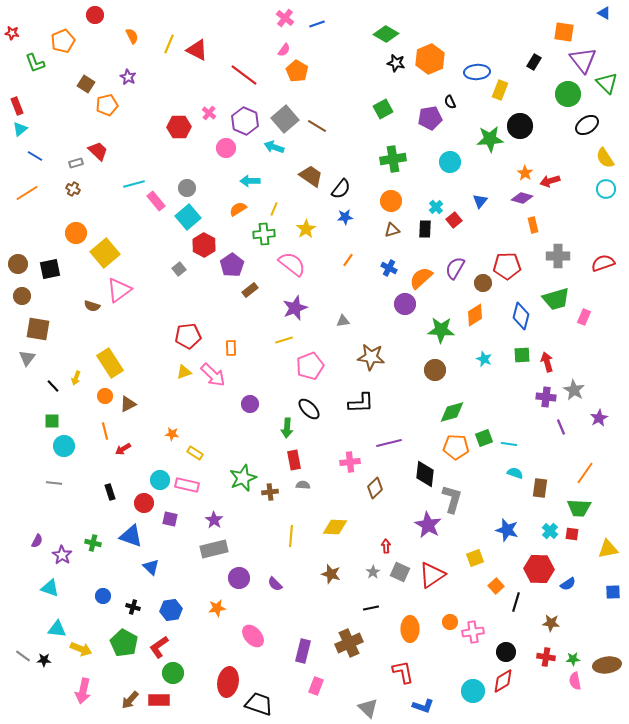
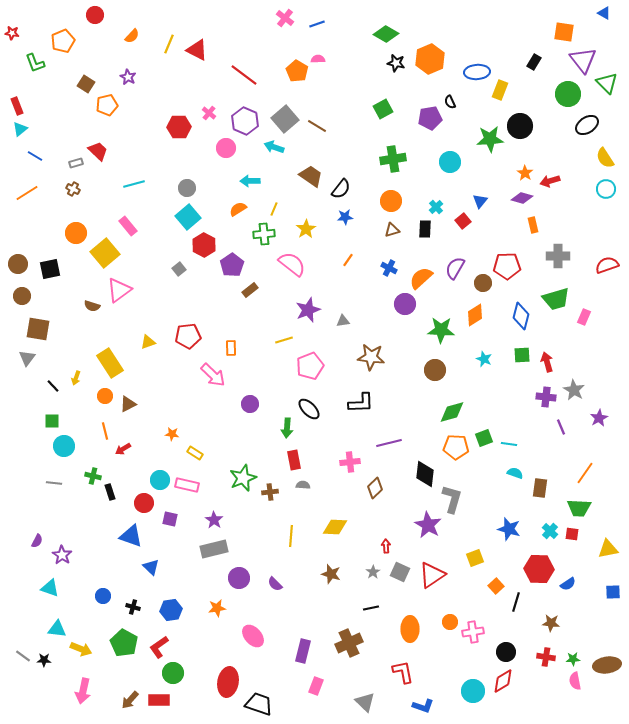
orange semicircle at (132, 36): rotated 70 degrees clockwise
pink semicircle at (284, 50): moved 34 px right, 9 px down; rotated 128 degrees counterclockwise
pink rectangle at (156, 201): moved 28 px left, 25 px down
red square at (454, 220): moved 9 px right, 1 px down
red semicircle at (603, 263): moved 4 px right, 2 px down
purple star at (295, 308): moved 13 px right, 2 px down
yellow triangle at (184, 372): moved 36 px left, 30 px up
blue star at (507, 530): moved 2 px right, 1 px up
green cross at (93, 543): moved 67 px up
gray triangle at (368, 708): moved 3 px left, 6 px up
